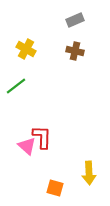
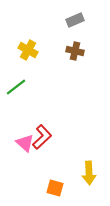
yellow cross: moved 2 px right, 1 px down
green line: moved 1 px down
red L-shape: rotated 45 degrees clockwise
pink triangle: moved 2 px left, 3 px up
